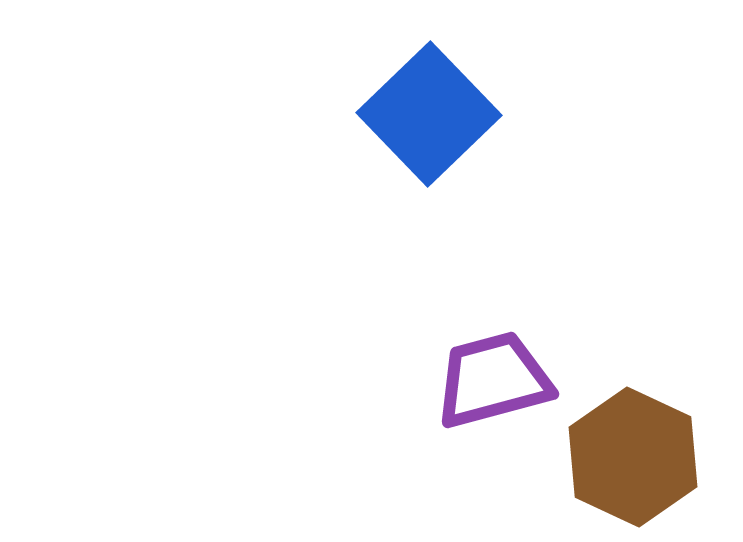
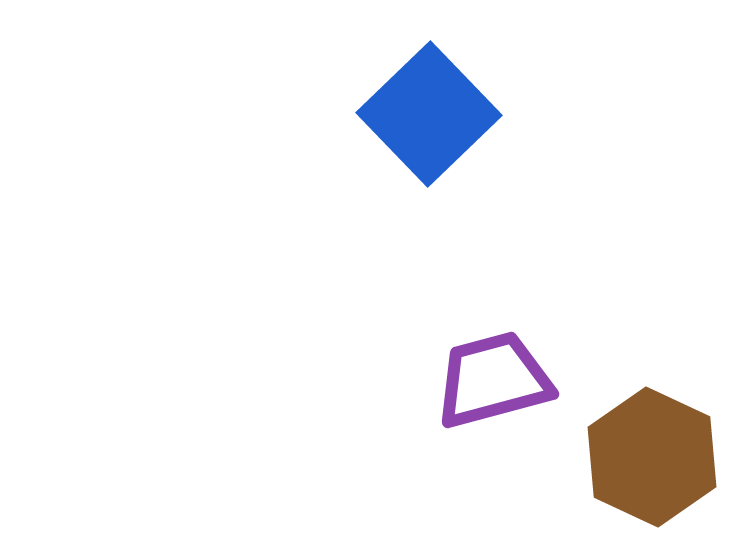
brown hexagon: moved 19 px right
